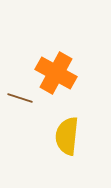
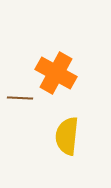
brown line: rotated 15 degrees counterclockwise
